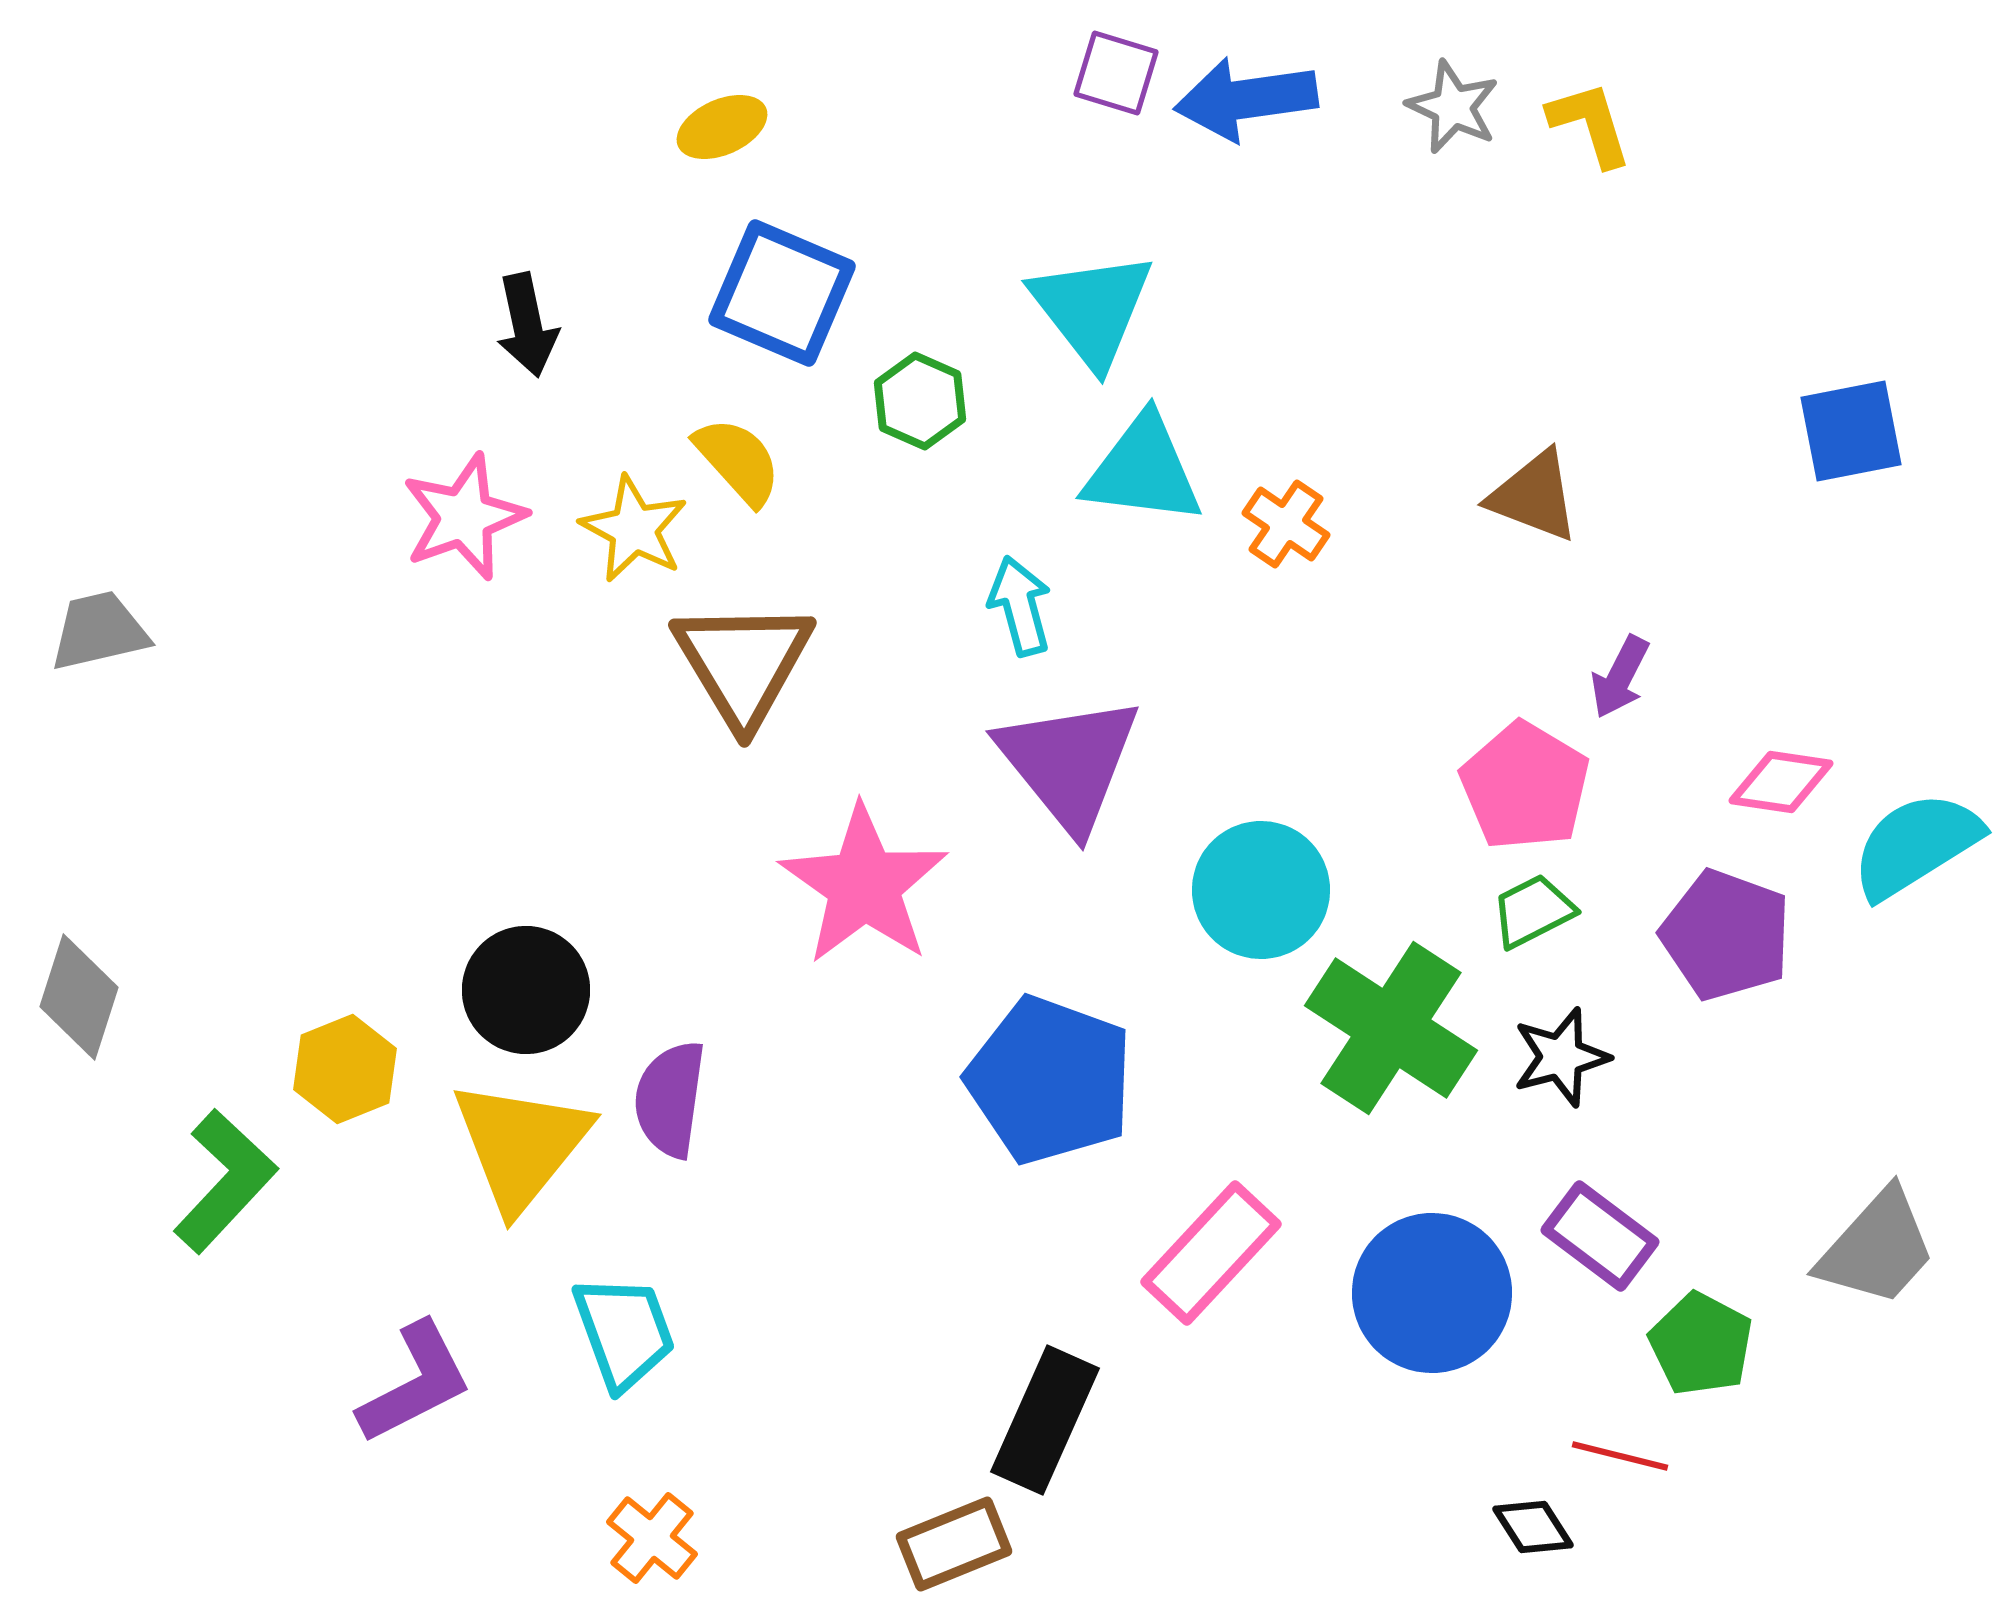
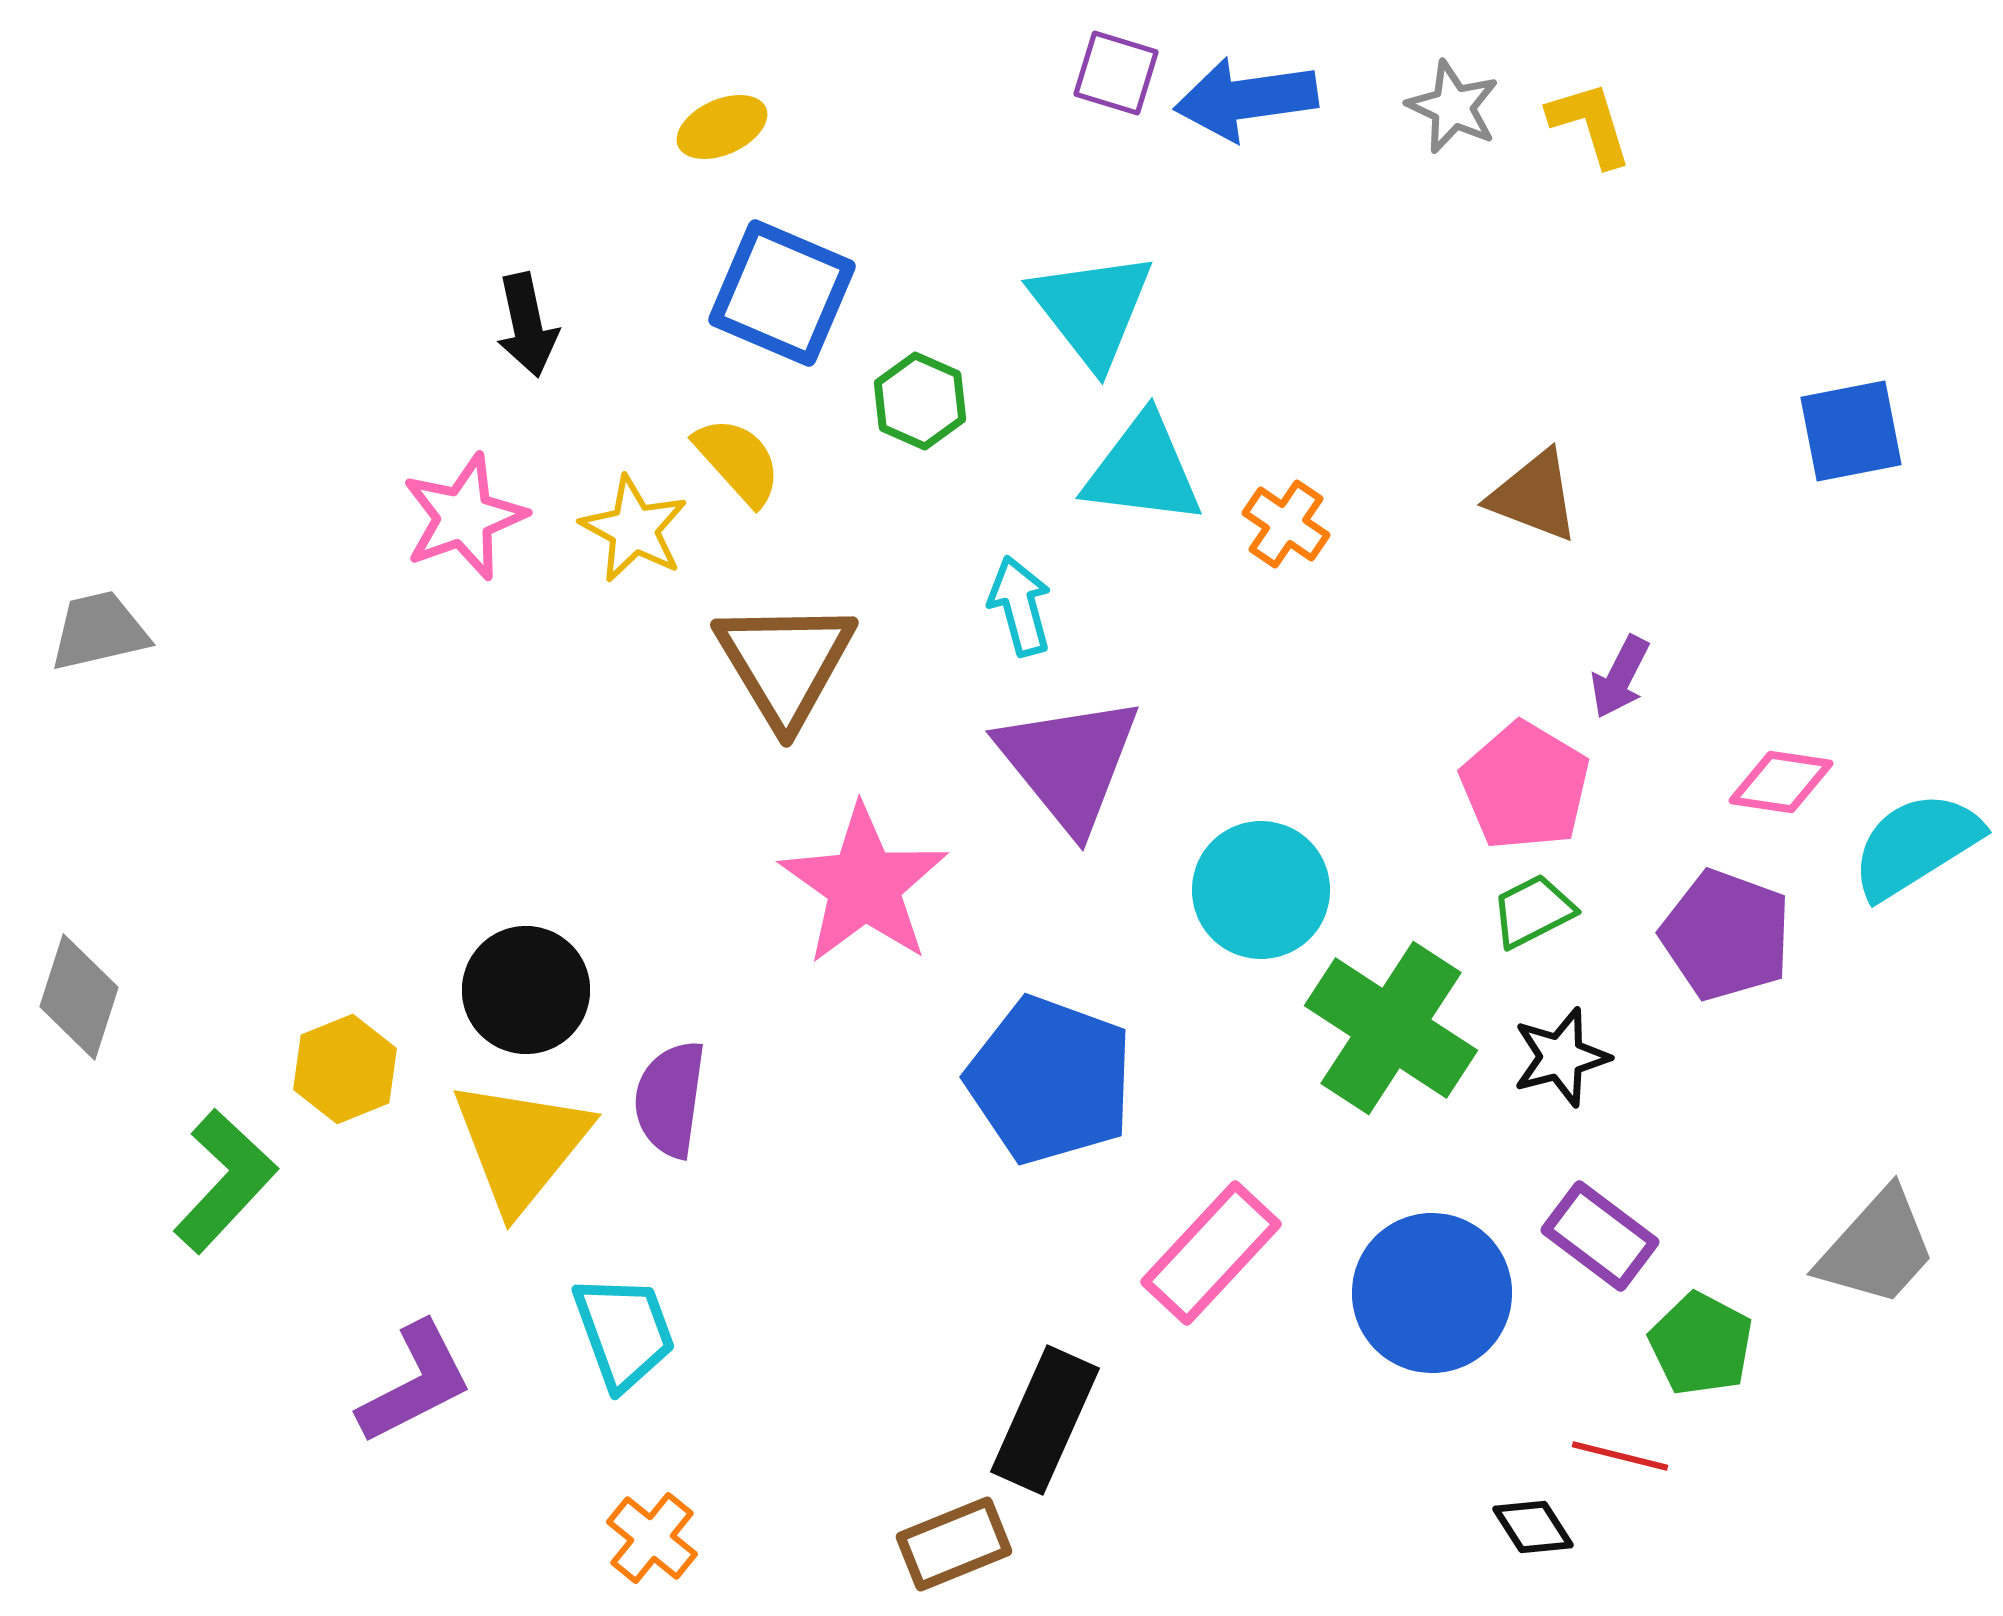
brown triangle at (743, 663): moved 42 px right
